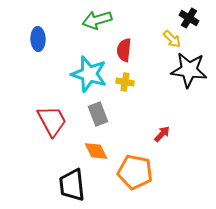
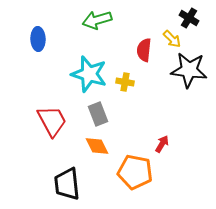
red semicircle: moved 20 px right
red arrow: moved 10 px down; rotated 12 degrees counterclockwise
orange diamond: moved 1 px right, 5 px up
black trapezoid: moved 5 px left, 1 px up
